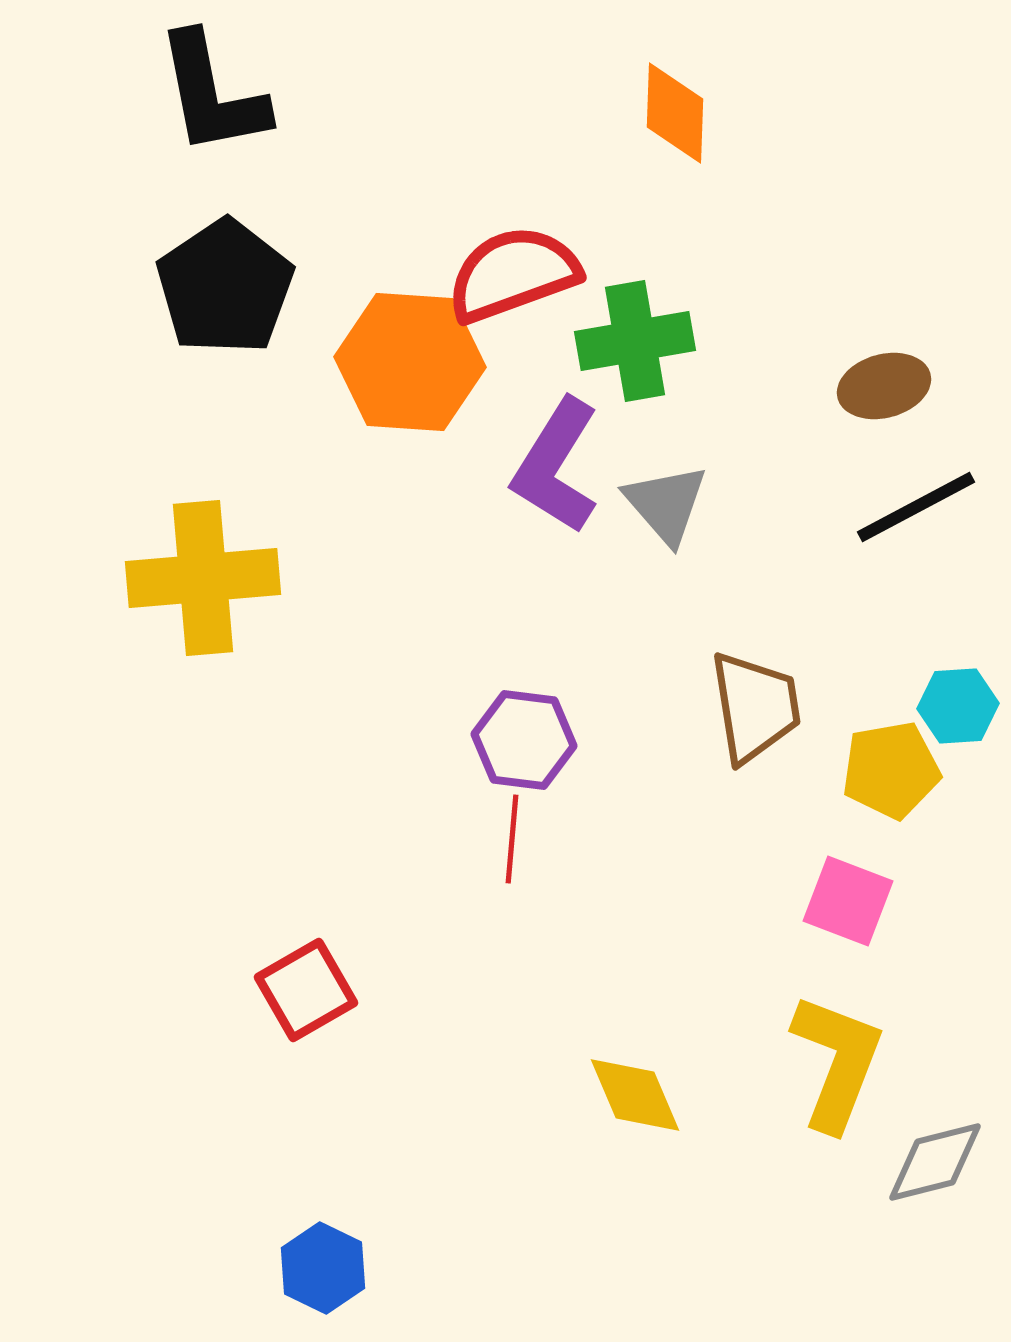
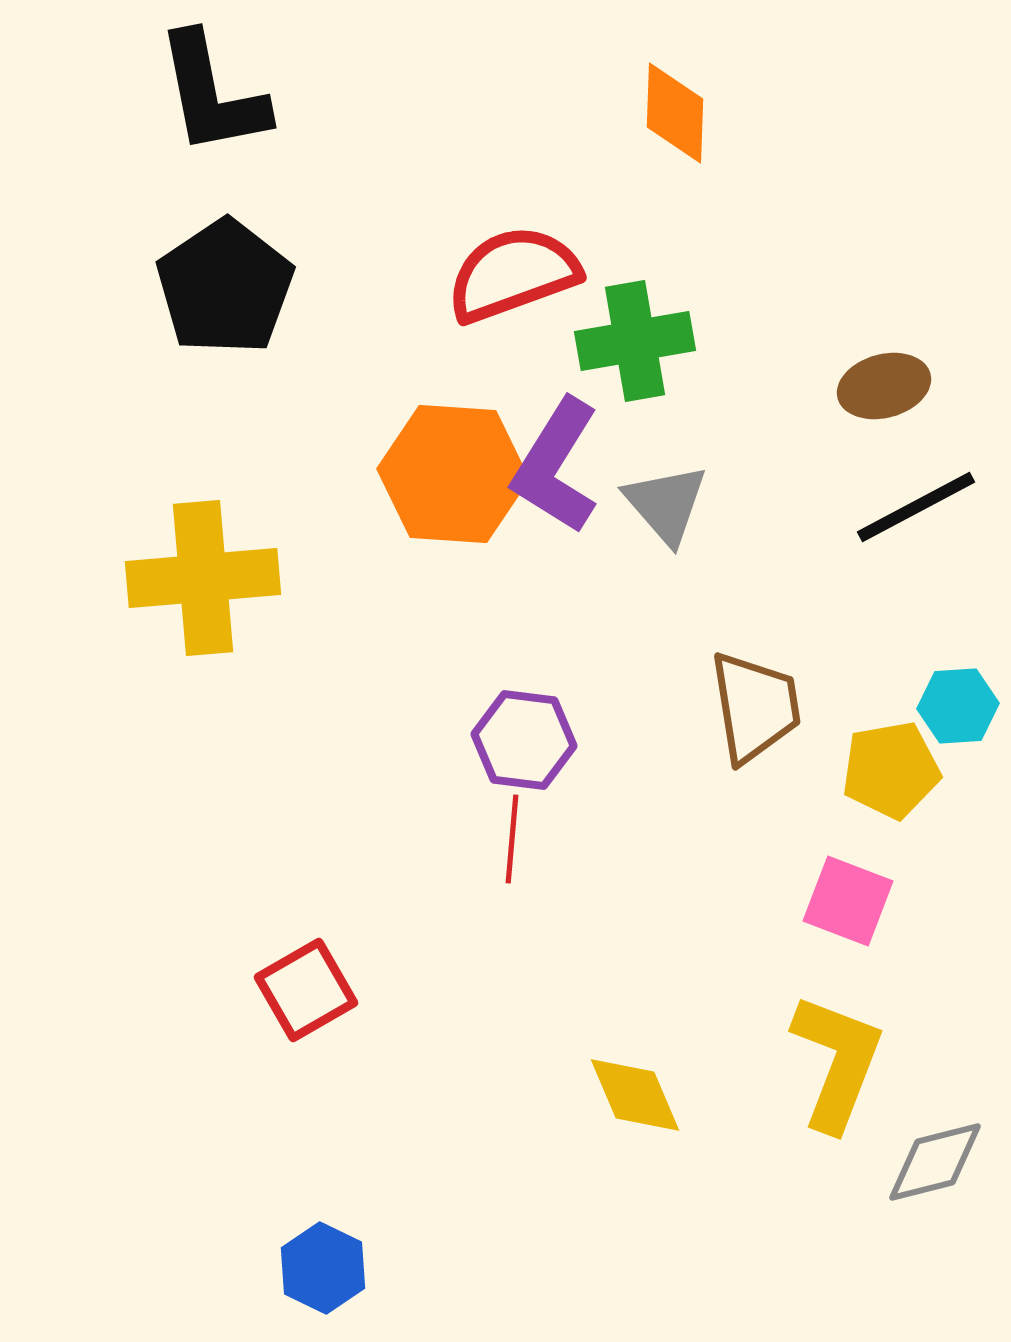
orange hexagon: moved 43 px right, 112 px down
